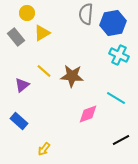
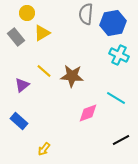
pink diamond: moved 1 px up
